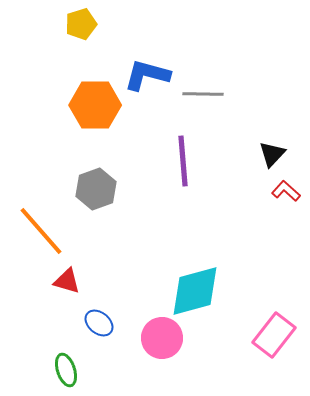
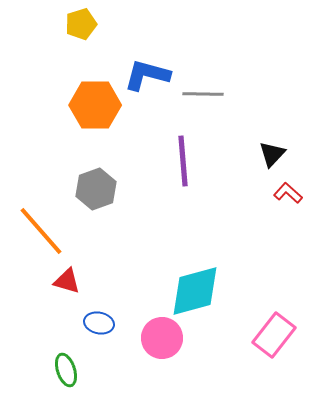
red L-shape: moved 2 px right, 2 px down
blue ellipse: rotated 28 degrees counterclockwise
